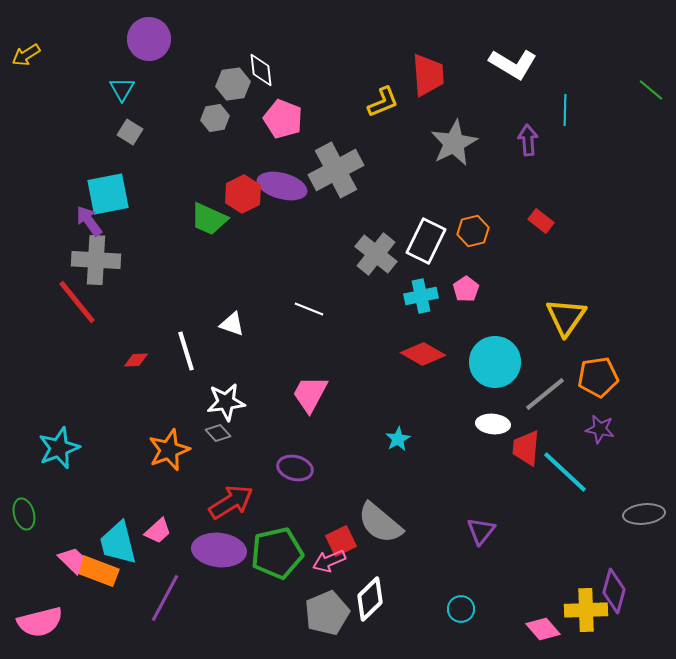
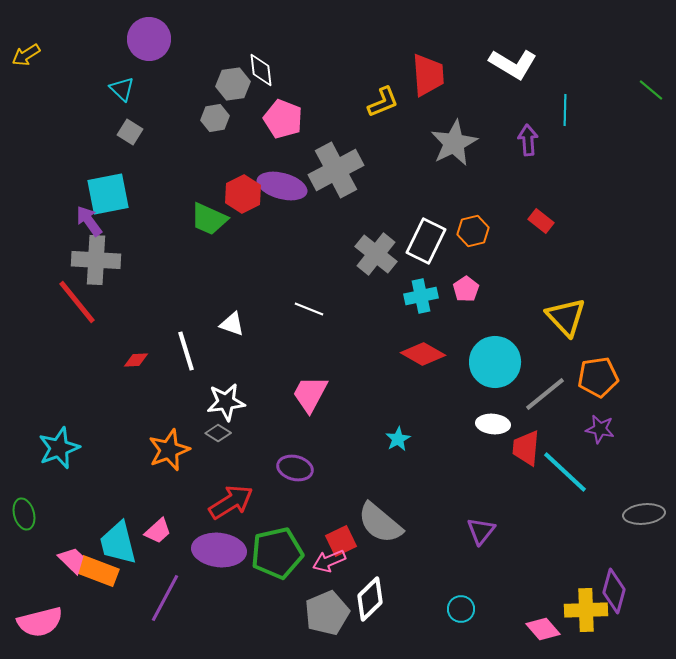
cyan triangle at (122, 89): rotated 16 degrees counterclockwise
yellow triangle at (566, 317): rotated 18 degrees counterclockwise
gray diamond at (218, 433): rotated 15 degrees counterclockwise
